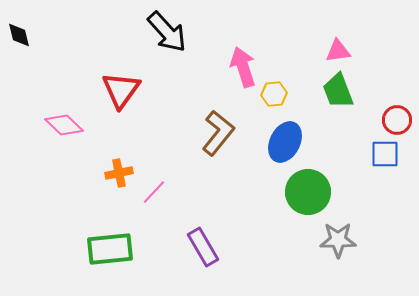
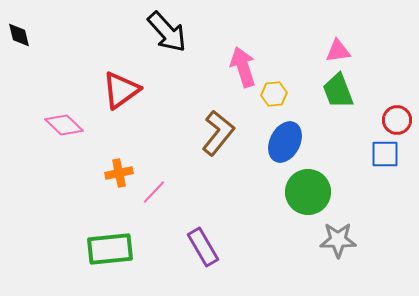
red triangle: rotated 18 degrees clockwise
